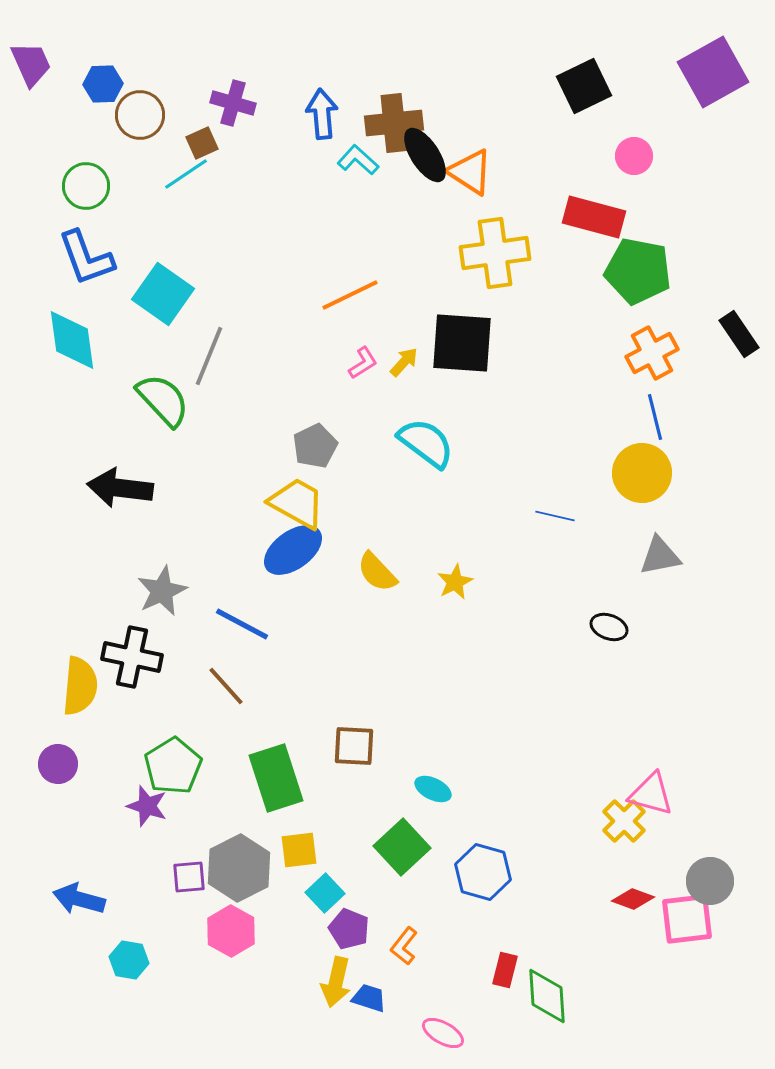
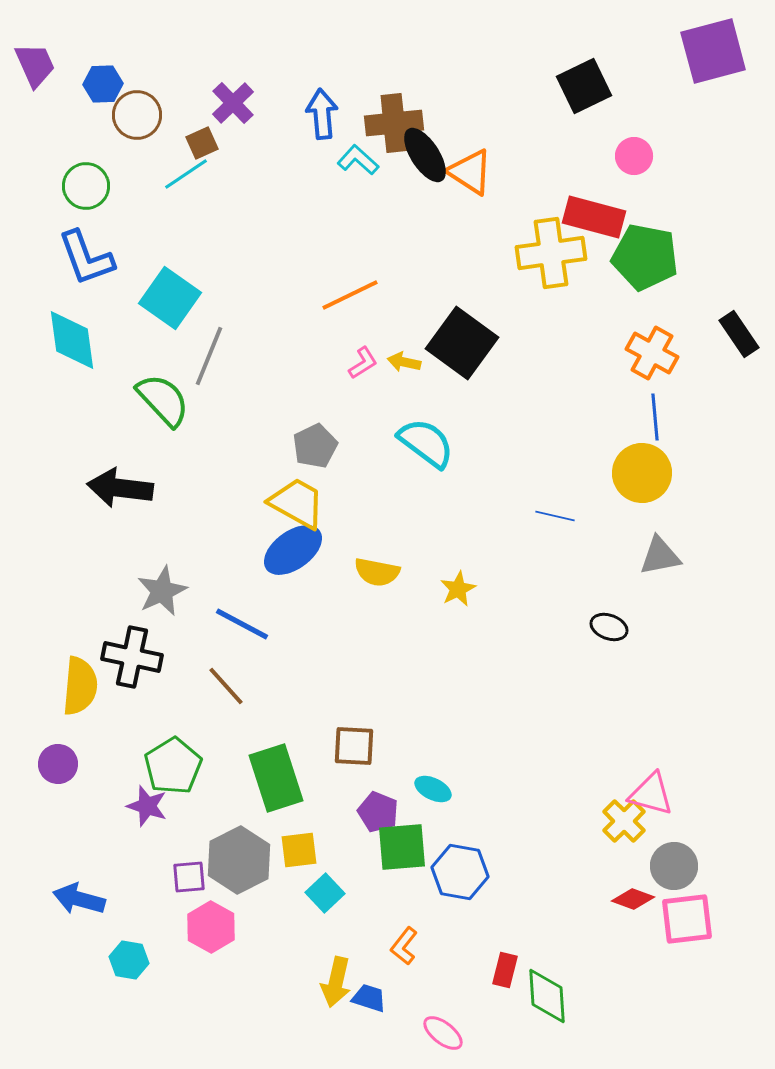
purple trapezoid at (31, 64): moved 4 px right, 1 px down
purple square at (713, 72): moved 21 px up; rotated 14 degrees clockwise
purple cross at (233, 103): rotated 30 degrees clockwise
brown circle at (140, 115): moved 3 px left
yellow cross at (495, 253): moved 56 px right
green pentagon at (638, 271): moved 7 px right, 14 px up
cyan square at (163, 294): moved 7 px right, 4 px down
black square at (462, 343): rotated 32 degrees clockwise
orange cross at (652, 353): rotated 33 degrees counterclockwise
yellow arrow at (404, 362): rotated 120 degrees counterclockwise
blue line at (655, 417): rotated 9 degrees clockwise
yellow semicircle at (377, 572): rotated 36 degrees counterclockwise
yellow star at (455, 582): moved 3 px right, 7 px down
green square at (402, 847): rotated 38 degrees clockwise
gray hexagon at (239, 868): moved 8 px up
blue hexagon at (483, 872): moved 23 px left; rotated 6 degrees counterclockwise
gray circle at (710, 881): moved 36 px left, 15 px up
purple pentagon at (349, 929): moved 29 px right, 117 px up
pink hexagon at (231, 931): moved 20 px left, 4 px up
pink ellipse at (443, 1033): rotated 9 degrees clockwise
